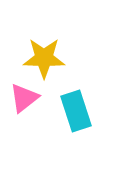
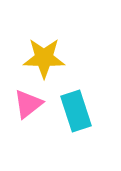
pink triangle: moved 4 px right, 6 px down
